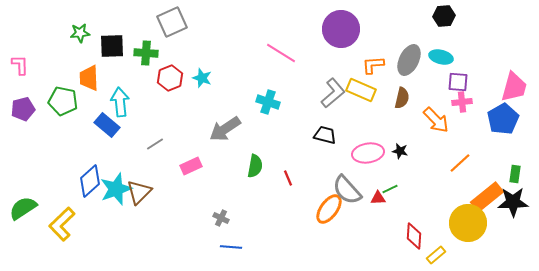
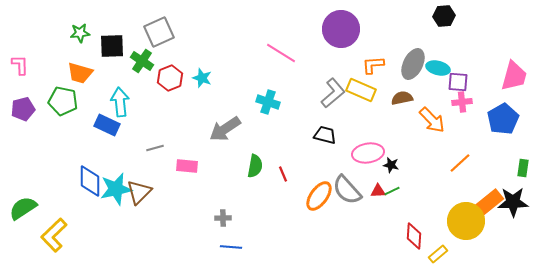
gray square at (172, 22): moved 13 px left, 10 px down
green cross at (146, 53): moved 4 px left, 8 px down; rotated 30 degrees clockwise
cyan ellipse at (441, 57): moved 3 px left, 11 px down
gray ellipse at (409, 60): moved 4 px right, 4 px down
orange trapezoid at (89, 78): moved 9 px left, 5 px up; rotated 72 degrees counterclockwise
pink trapezoid at (514, 87): moved 11 px up
brown semicircle at (402, 98): rotated 115 degrees counterclockwise
orange arrow at (436, 120): moved 4 px left
blue rectangle at (107, 125): rotated 15 degrees counterclockwise
gray line at (155, 144): moved 4 px down; rotated 18 degrees clockwise
black star at (400, 151): moved 9 px left, 14 px down
pink rectangle at (191, 166): moved 4 px left; rotated 30 degrees clockwise
green rectangle at (515, 174): moved 8 px right, 6 px up
red line at (288, 178): moved 5 px left, 4 px up
blue diamond at (90, 181): rotated 48 degrees counterclockwise
cyan star at (116, 189): rotated 8 degrees clockwise
green line at (390, 189): moved 2 px right, 2 px down
orange rectangle at (487, 197): moved 7 px down
red triangle at (378, 198): moved 7 px up
orange ellipse at (329, 209): moved 10 px left, 13 px up
gray cross at (221, 218): moved 2 px right; rotated 28 degrees counterclockwise
yellow circle at (468, 223): moved 2 px left, 2 px up
yellow L-shape at (62, 224): moved 8 px left, 11 px down
yellow rectangle at (436, 255): moved 2 px right, 1 px up
